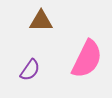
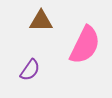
pink semicircle: moved 2 px left, 14 px up
